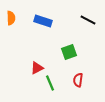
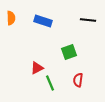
black line: rotated 21 degrees counterclockwise
